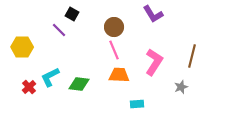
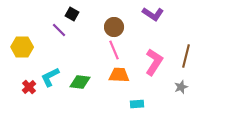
purple L-shape: rotated 25 degrees counterclockwise
brown line: moved 6 px left
green diamond: moved 1 px right, 2 px up
